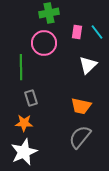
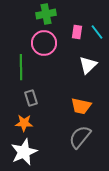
green cross: moved 3 px left, 1 px down
